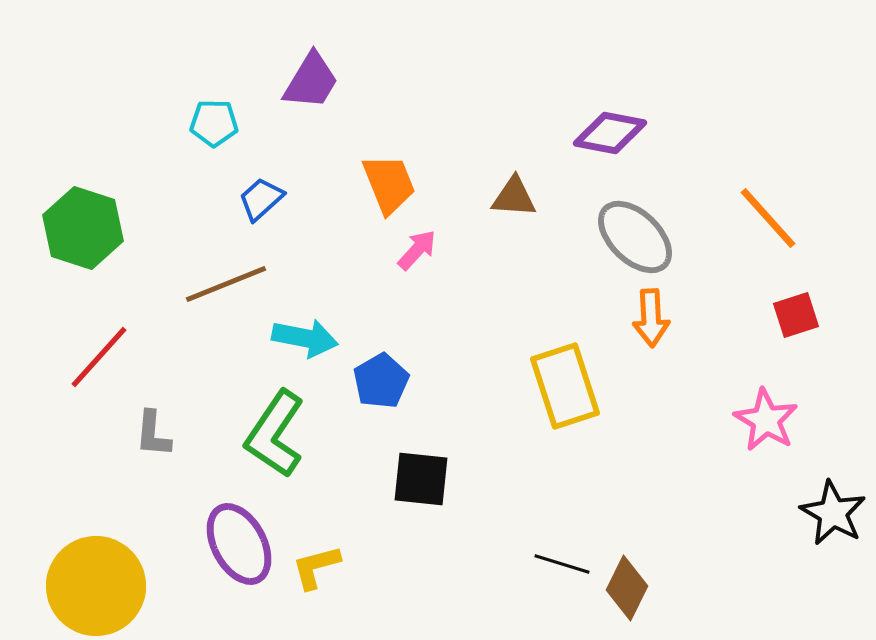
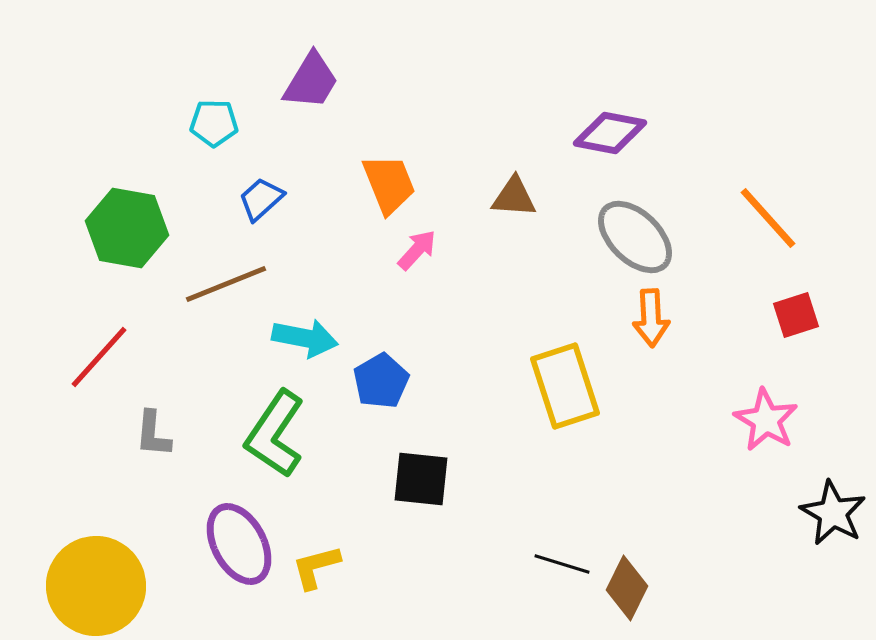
green hexagon: moved 44 px right; rotated 8 degrees counterclockwise
